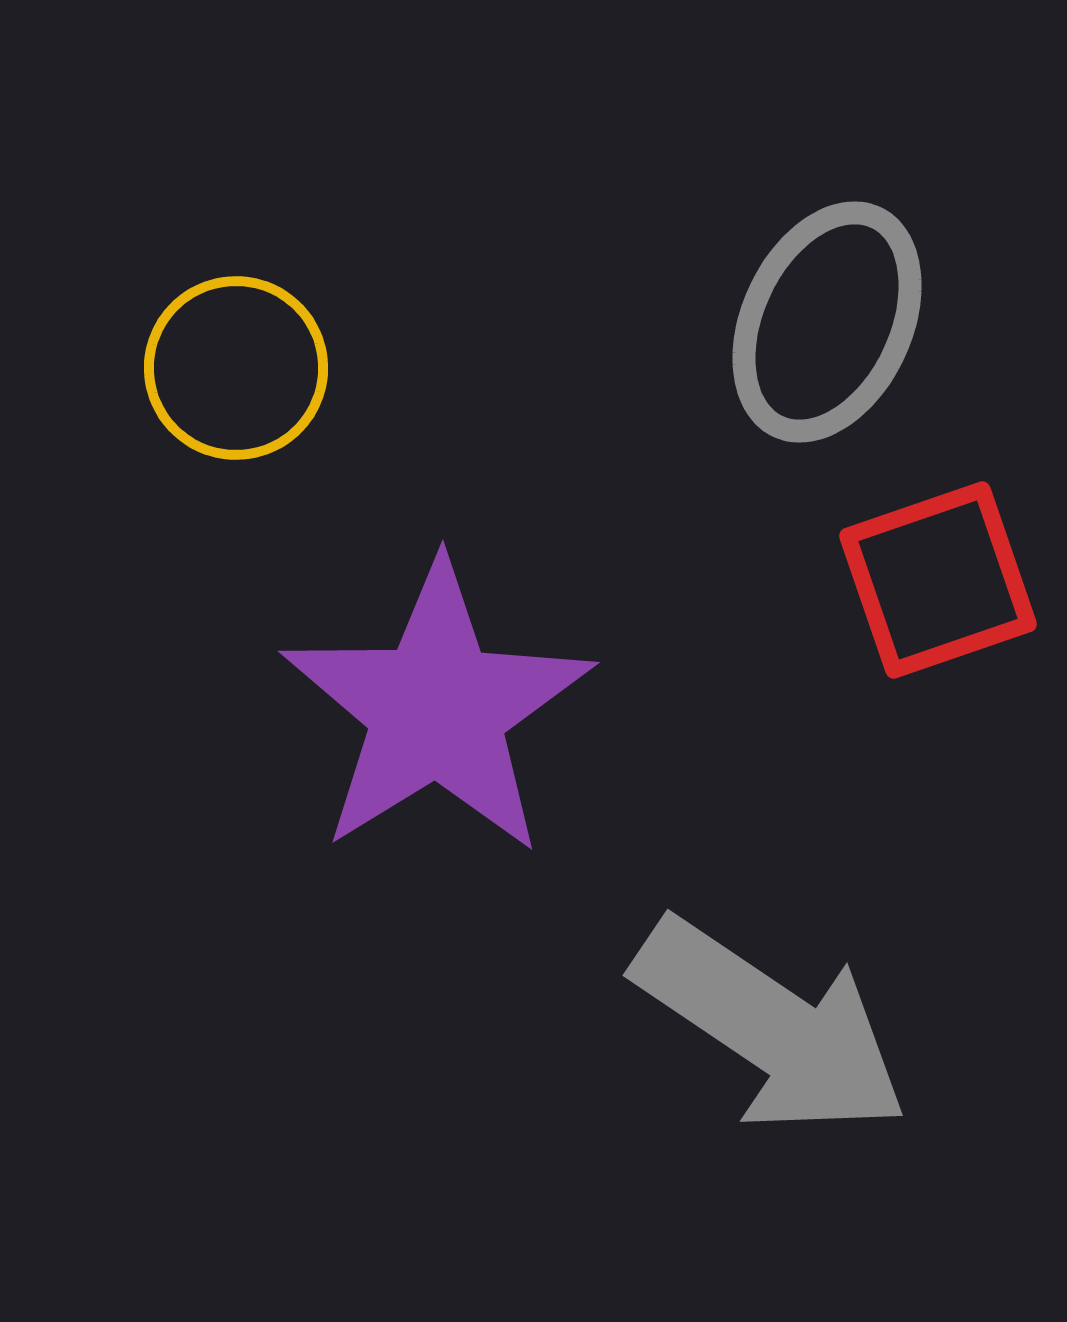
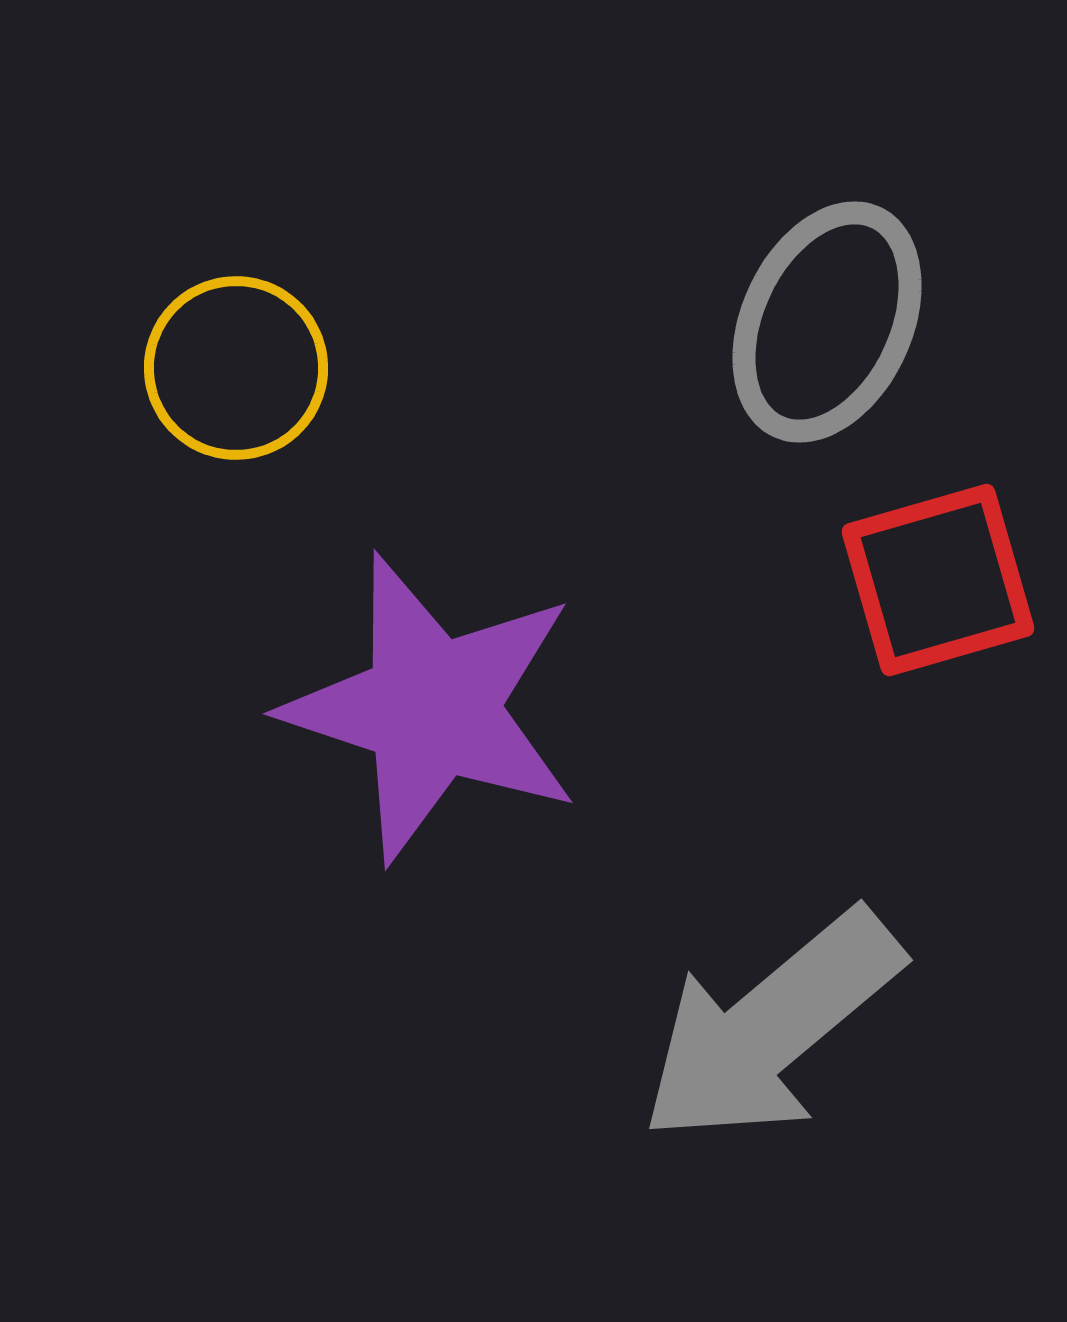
red square: rotated 3 degrees clockwise
purple star: moved 5 px left, 1 px up; rotated 22 degrees counterclockwise
gray arrow: rotated 106 degrees clockwise
